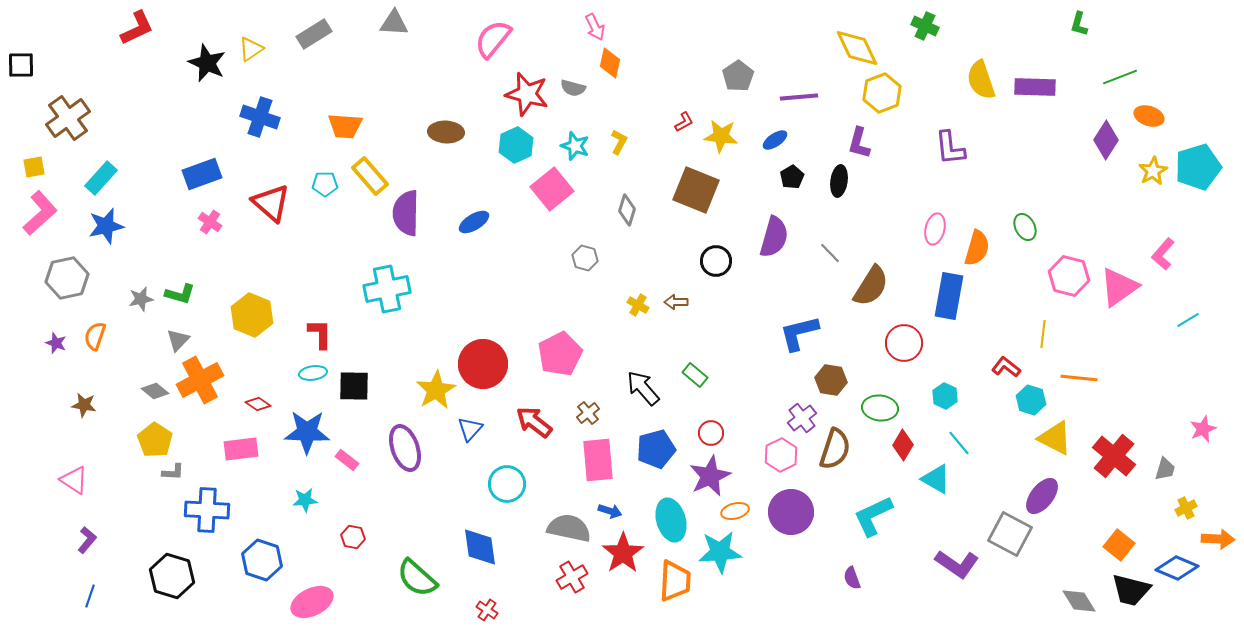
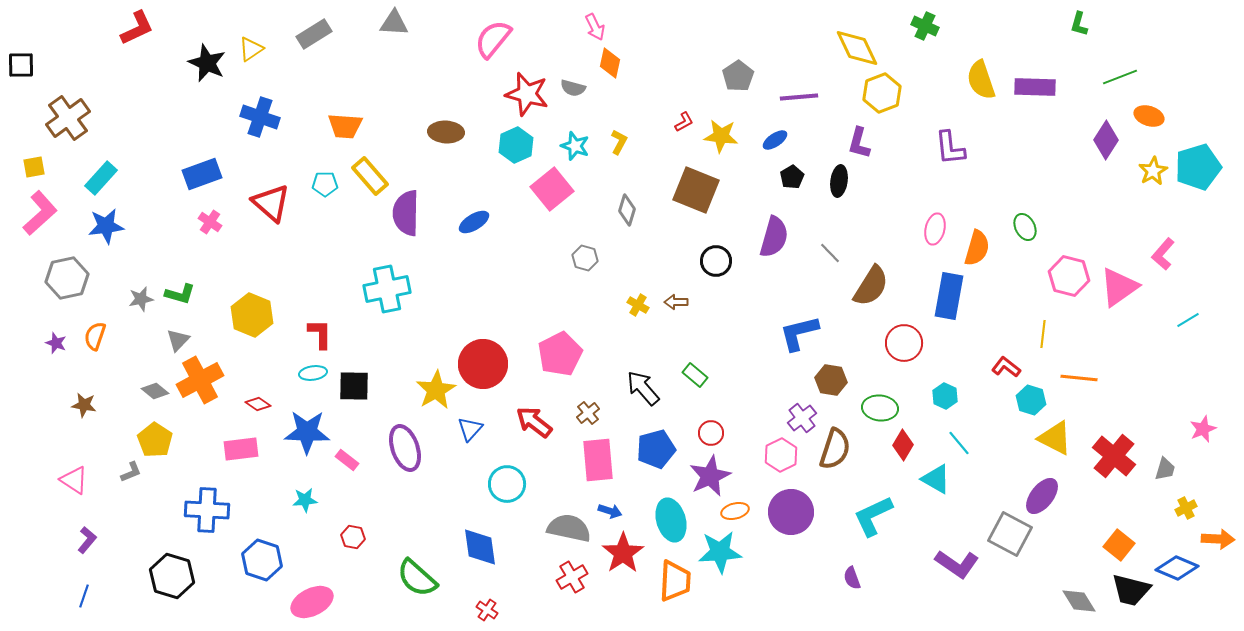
blue star at (106, 226): rotated 6 degrees clockwise
gray L-shape at (173, 472): moved 42 px left; rotated 25 degrees counterclockwise
blue line at (90, 596): moved 6 px left
